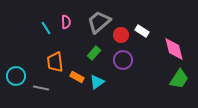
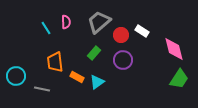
gray line: moved 1 px right, 1 px down
